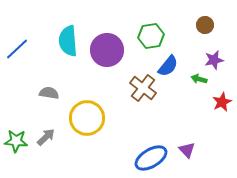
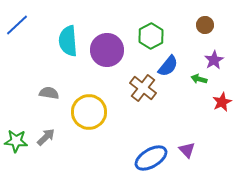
green hexagon: rotated 20 degrees counterclockwise
blue line: moved 24 px up
purple star: rotated 18 degrees counterclockwise
yellow circle: moved 2 px right, 6 px up
